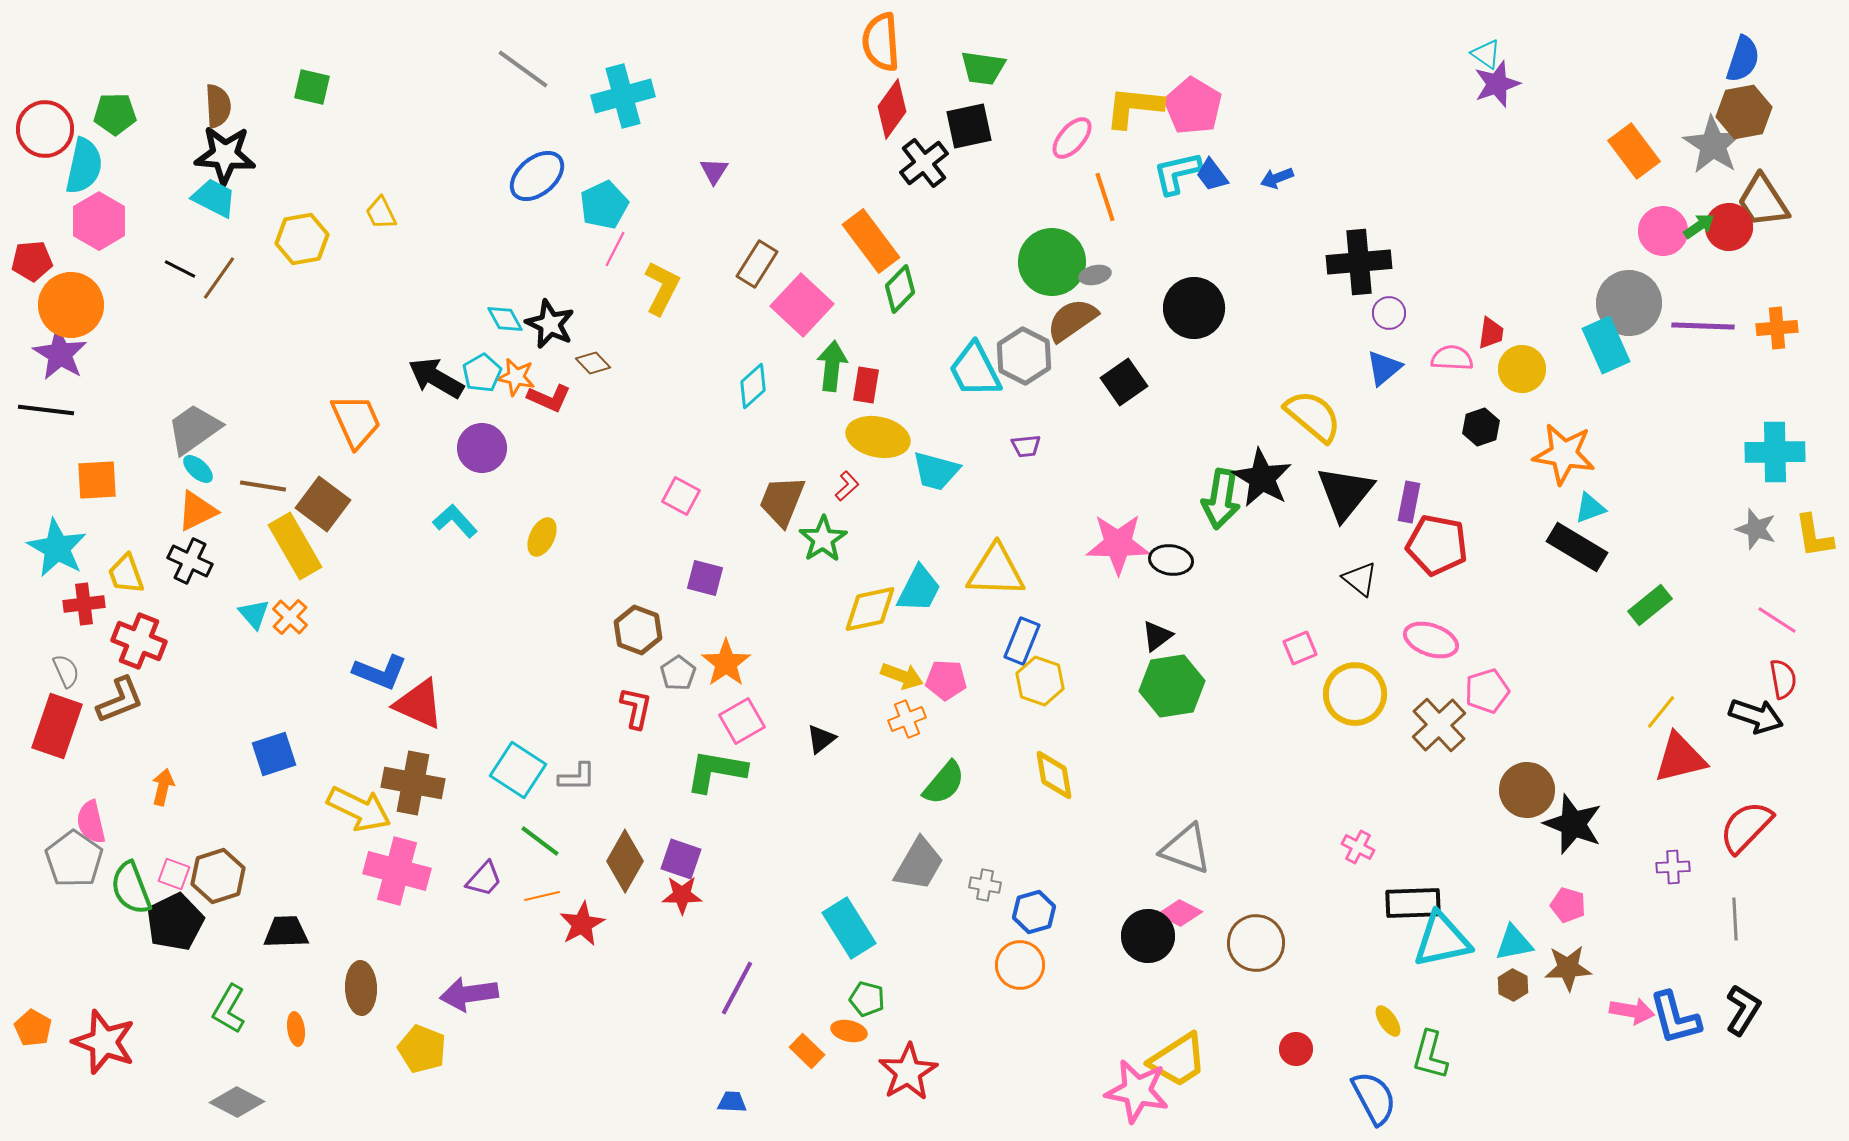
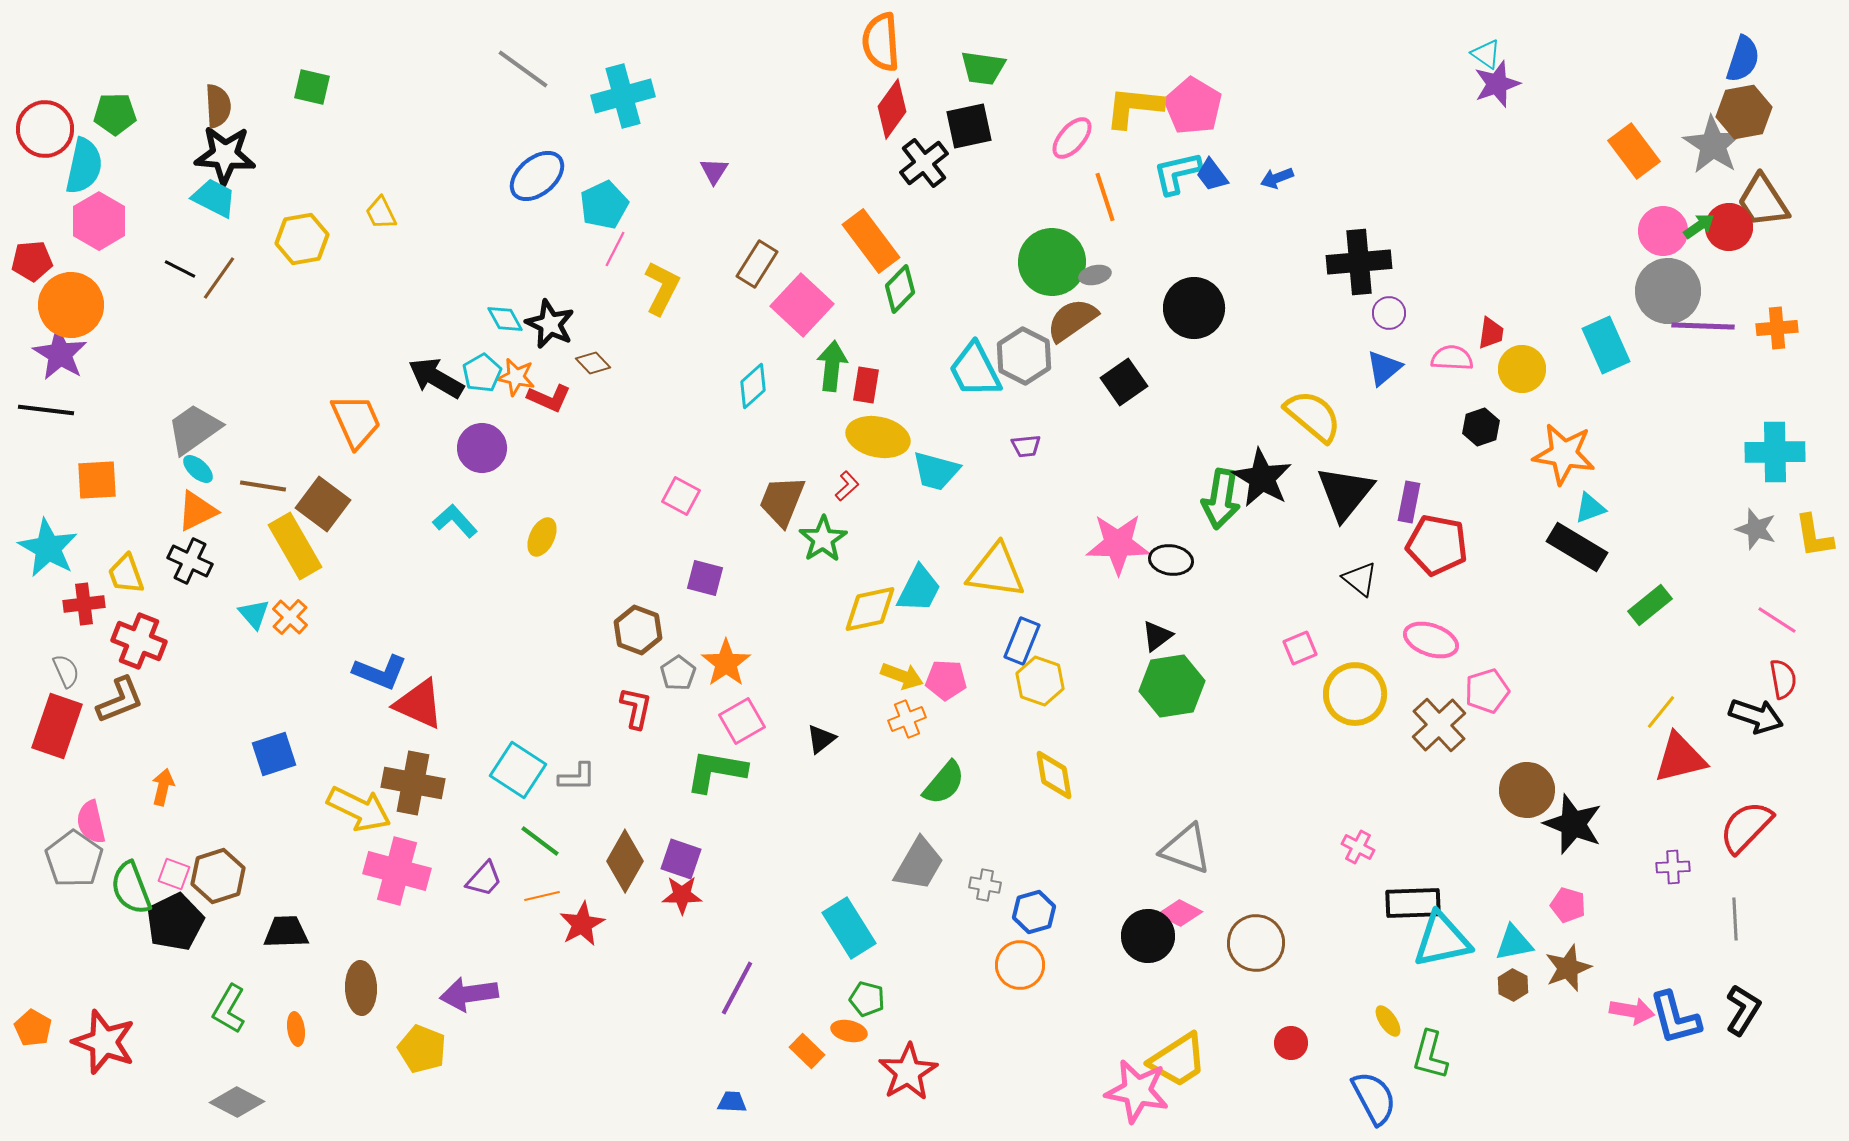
gray circle at (1629, 303): moved 39 px right, 12 px up
cyan star at (57, 548): moved 9 px left
yellow triangle at (996, 571): rotated 6 degrees clockwise
brown star at (1568, 968): rotated 18 degrees counterclockwise
red circle at (1296, 1049): moved 5 px left, 6 px up
